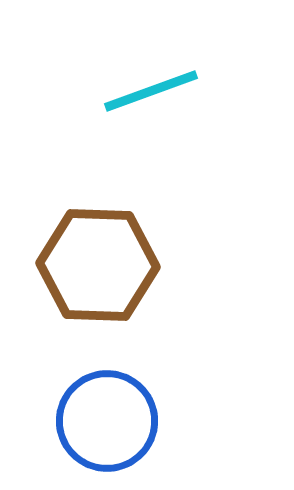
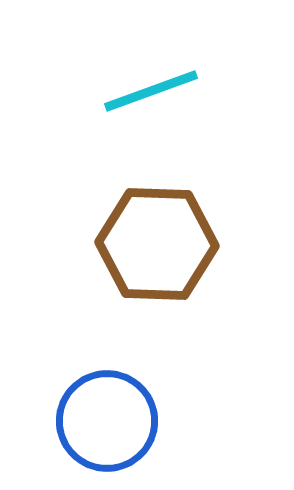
brown hexagon: moved 59 px right, 21 px up
